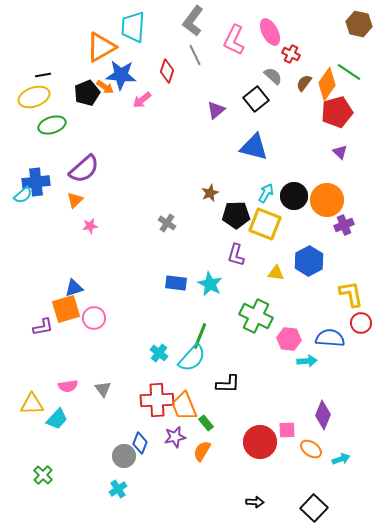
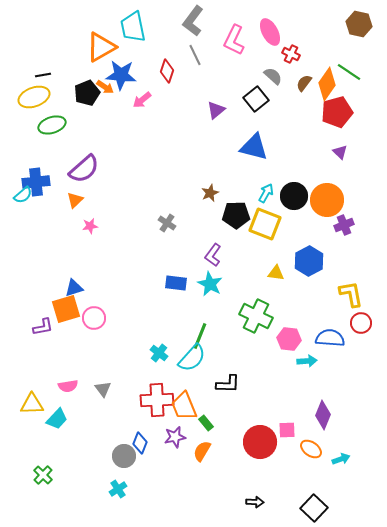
cyan trapezoid at (133, 27): rotated 16 degrees counterclockwise
purple L-shape at (236, 255): moved 23 px left; rotated 20 degrees clockwise
